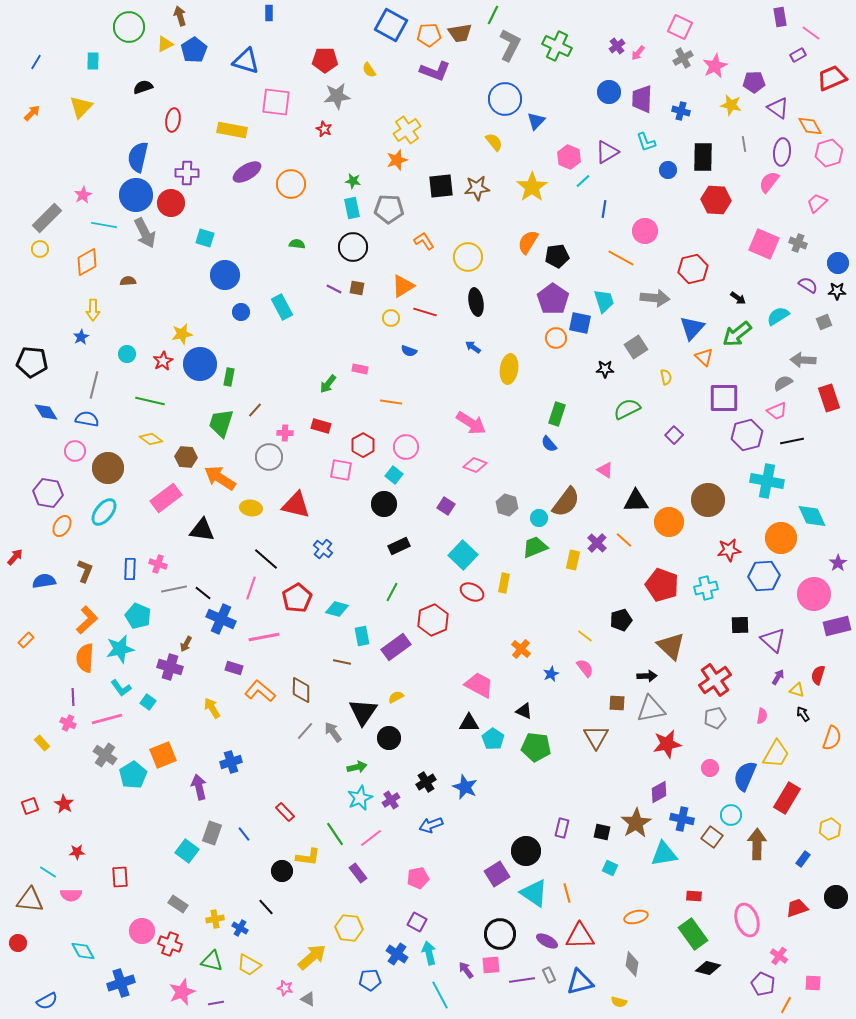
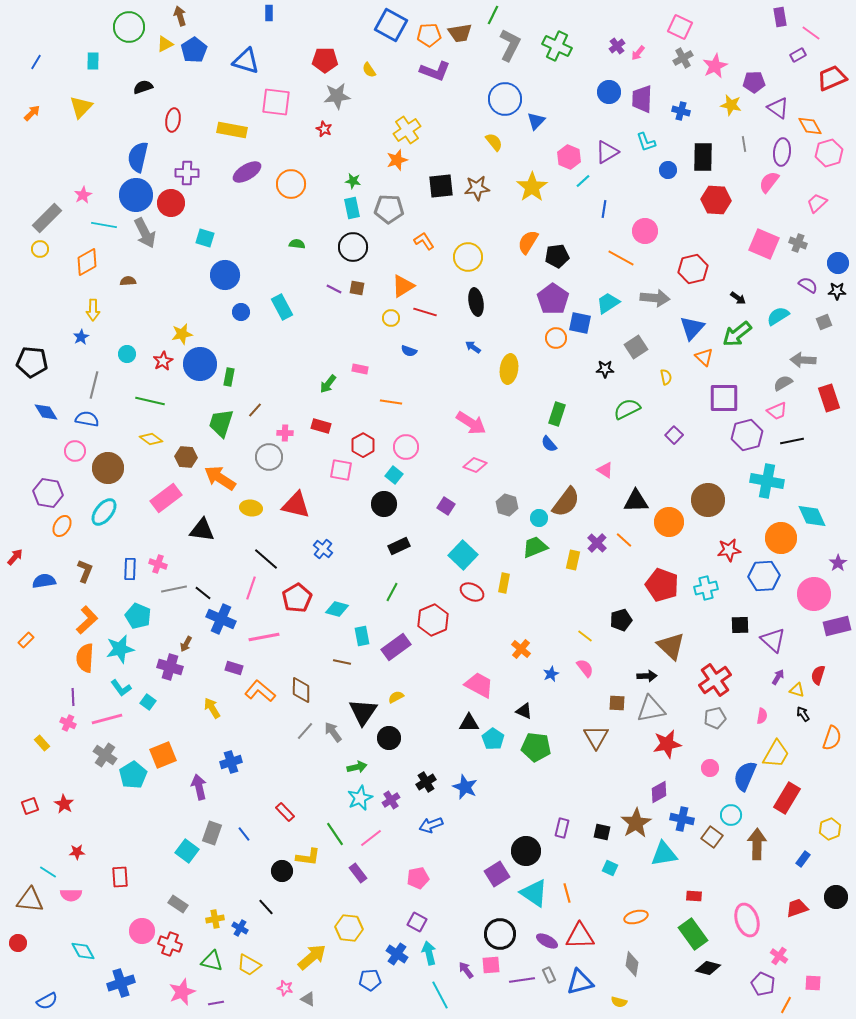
cyan trapezoid at (604, 301): moved 4 px right, 2 px down; rotated 105 degrees counterclockwise
